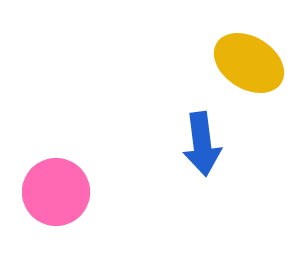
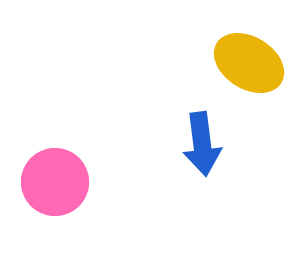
pink circle: moved 1 px left, 10 px up
